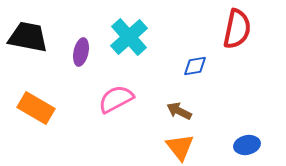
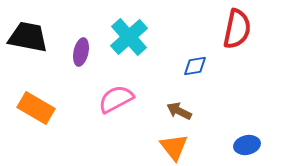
orange triangle: moved 6 px left
